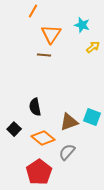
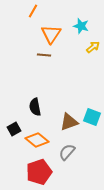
cyan star: moved 1 px left, 1 px down
black square: rotated 16 degrees clockwise
orange diamond: moved 6 px left, 2 px down
red pentagon: rotated 15 degrees clockwise
